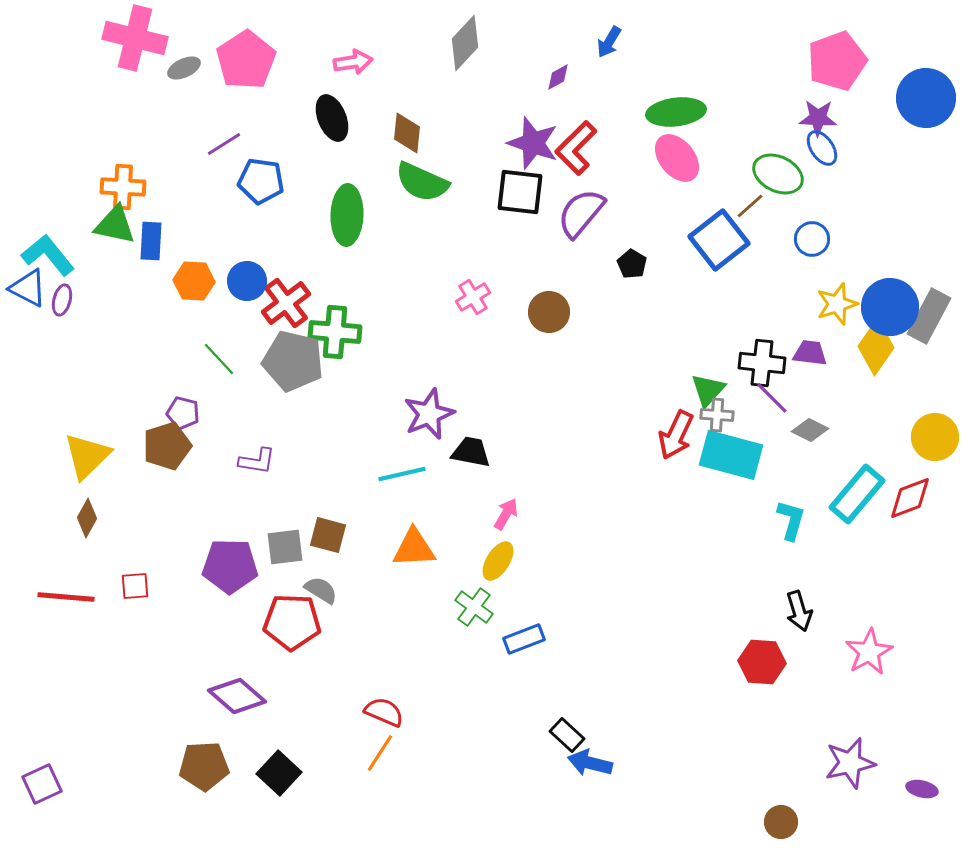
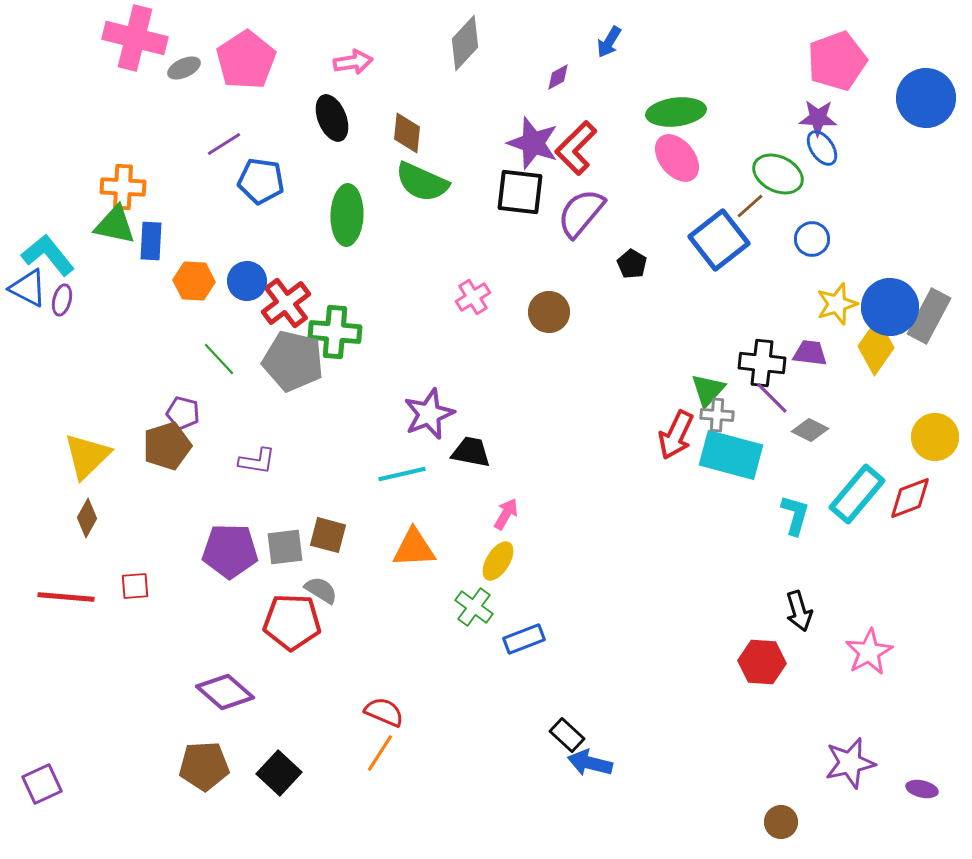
cyan L-shape at (791, 520): moved 4 px right, 5 px up
purple pentagon at (230, 566): moved 15 px up
purple diamond at (237, 696): moved 12 px left, 4 px up
